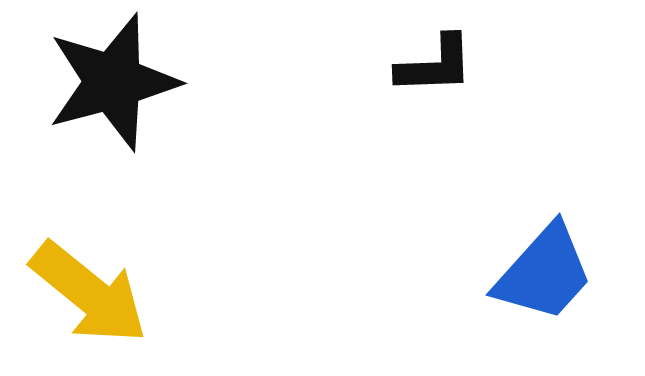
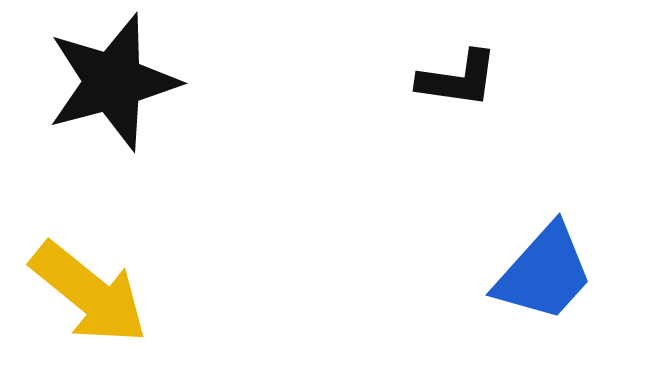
black L-shape: moved 23 px right, 14 px down; rotated 10 degrees clockwise
